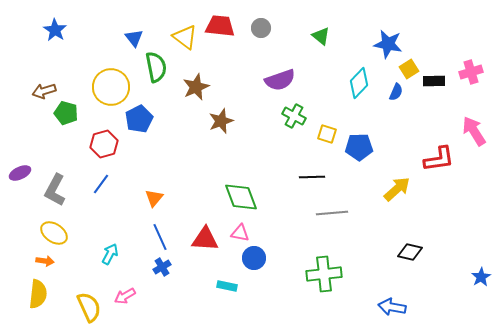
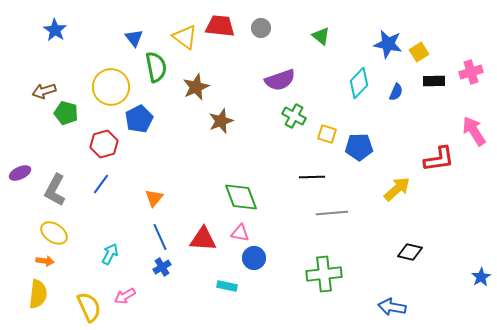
yellow square at (409, 69): moved 10 px right, 17 px up
red triangle at (205, 239): moved 2 px left
